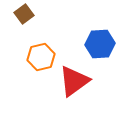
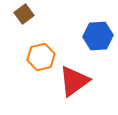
blue hexagon: moved 2 px left, 8 px up
